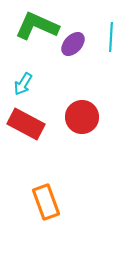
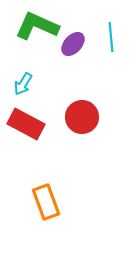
cyan line: rotated 8 degrees counterclockwise
